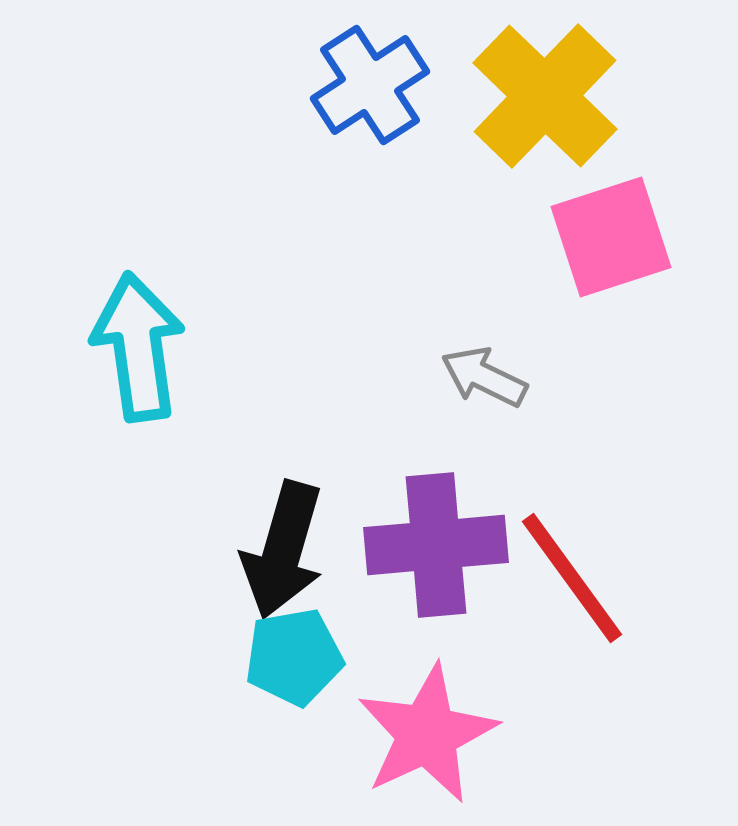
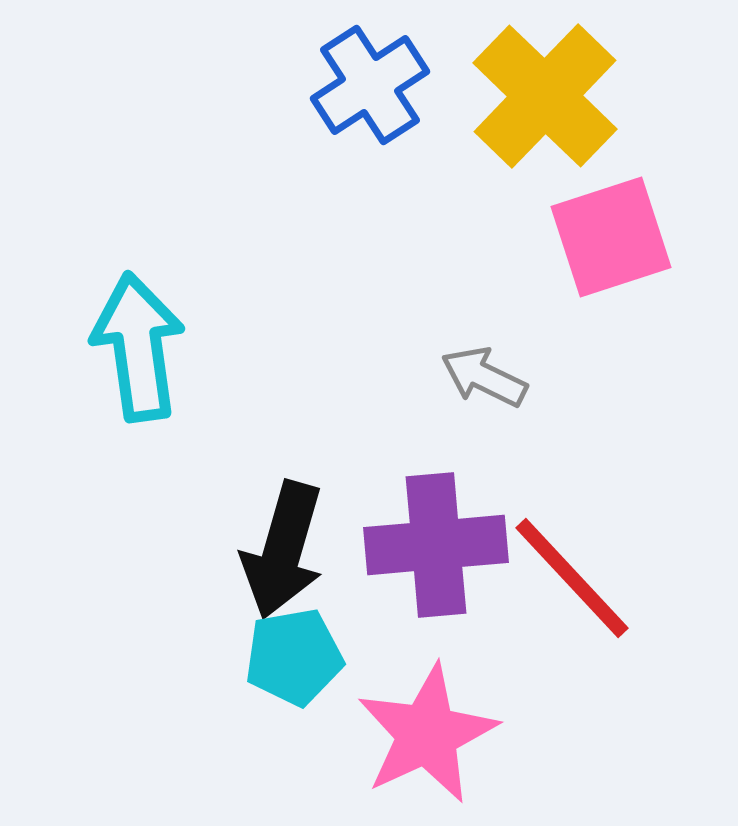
red line: rotated 7 degrees counterclockwise
